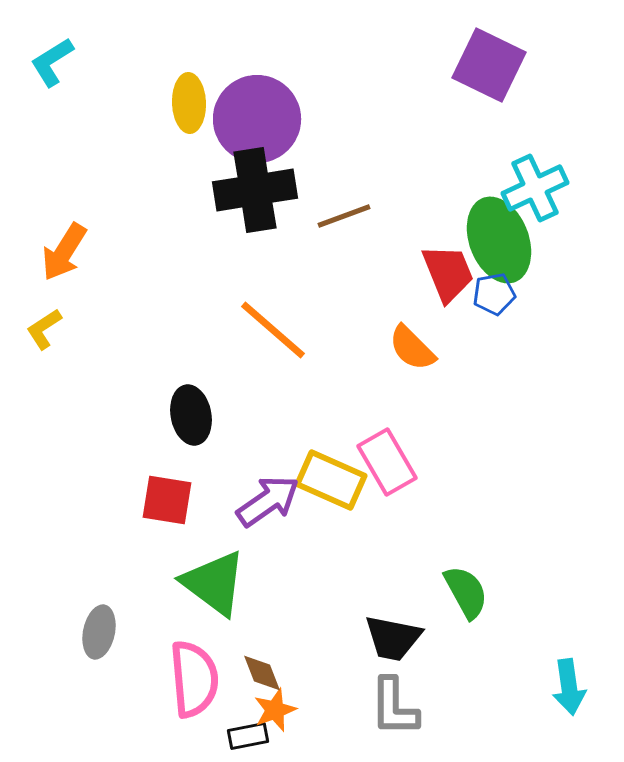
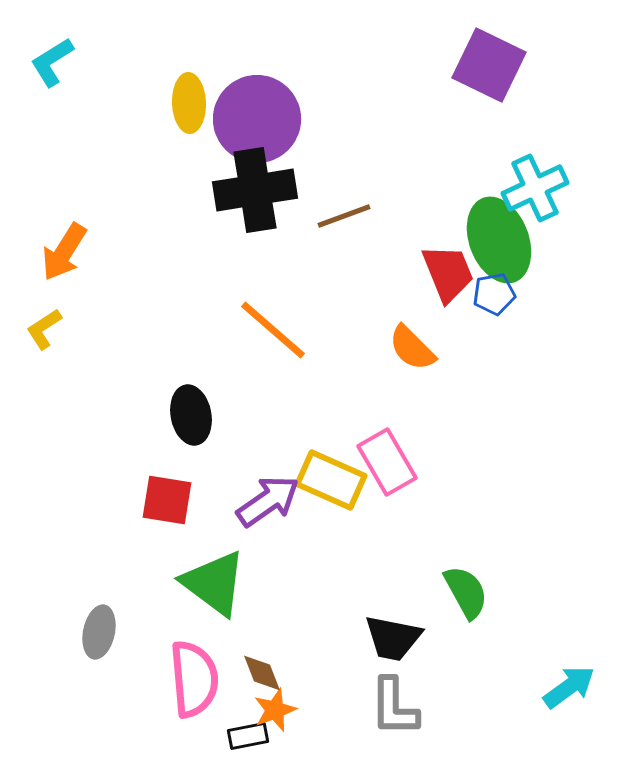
cyan arrow: rotated 118 degrees counterclockwise
